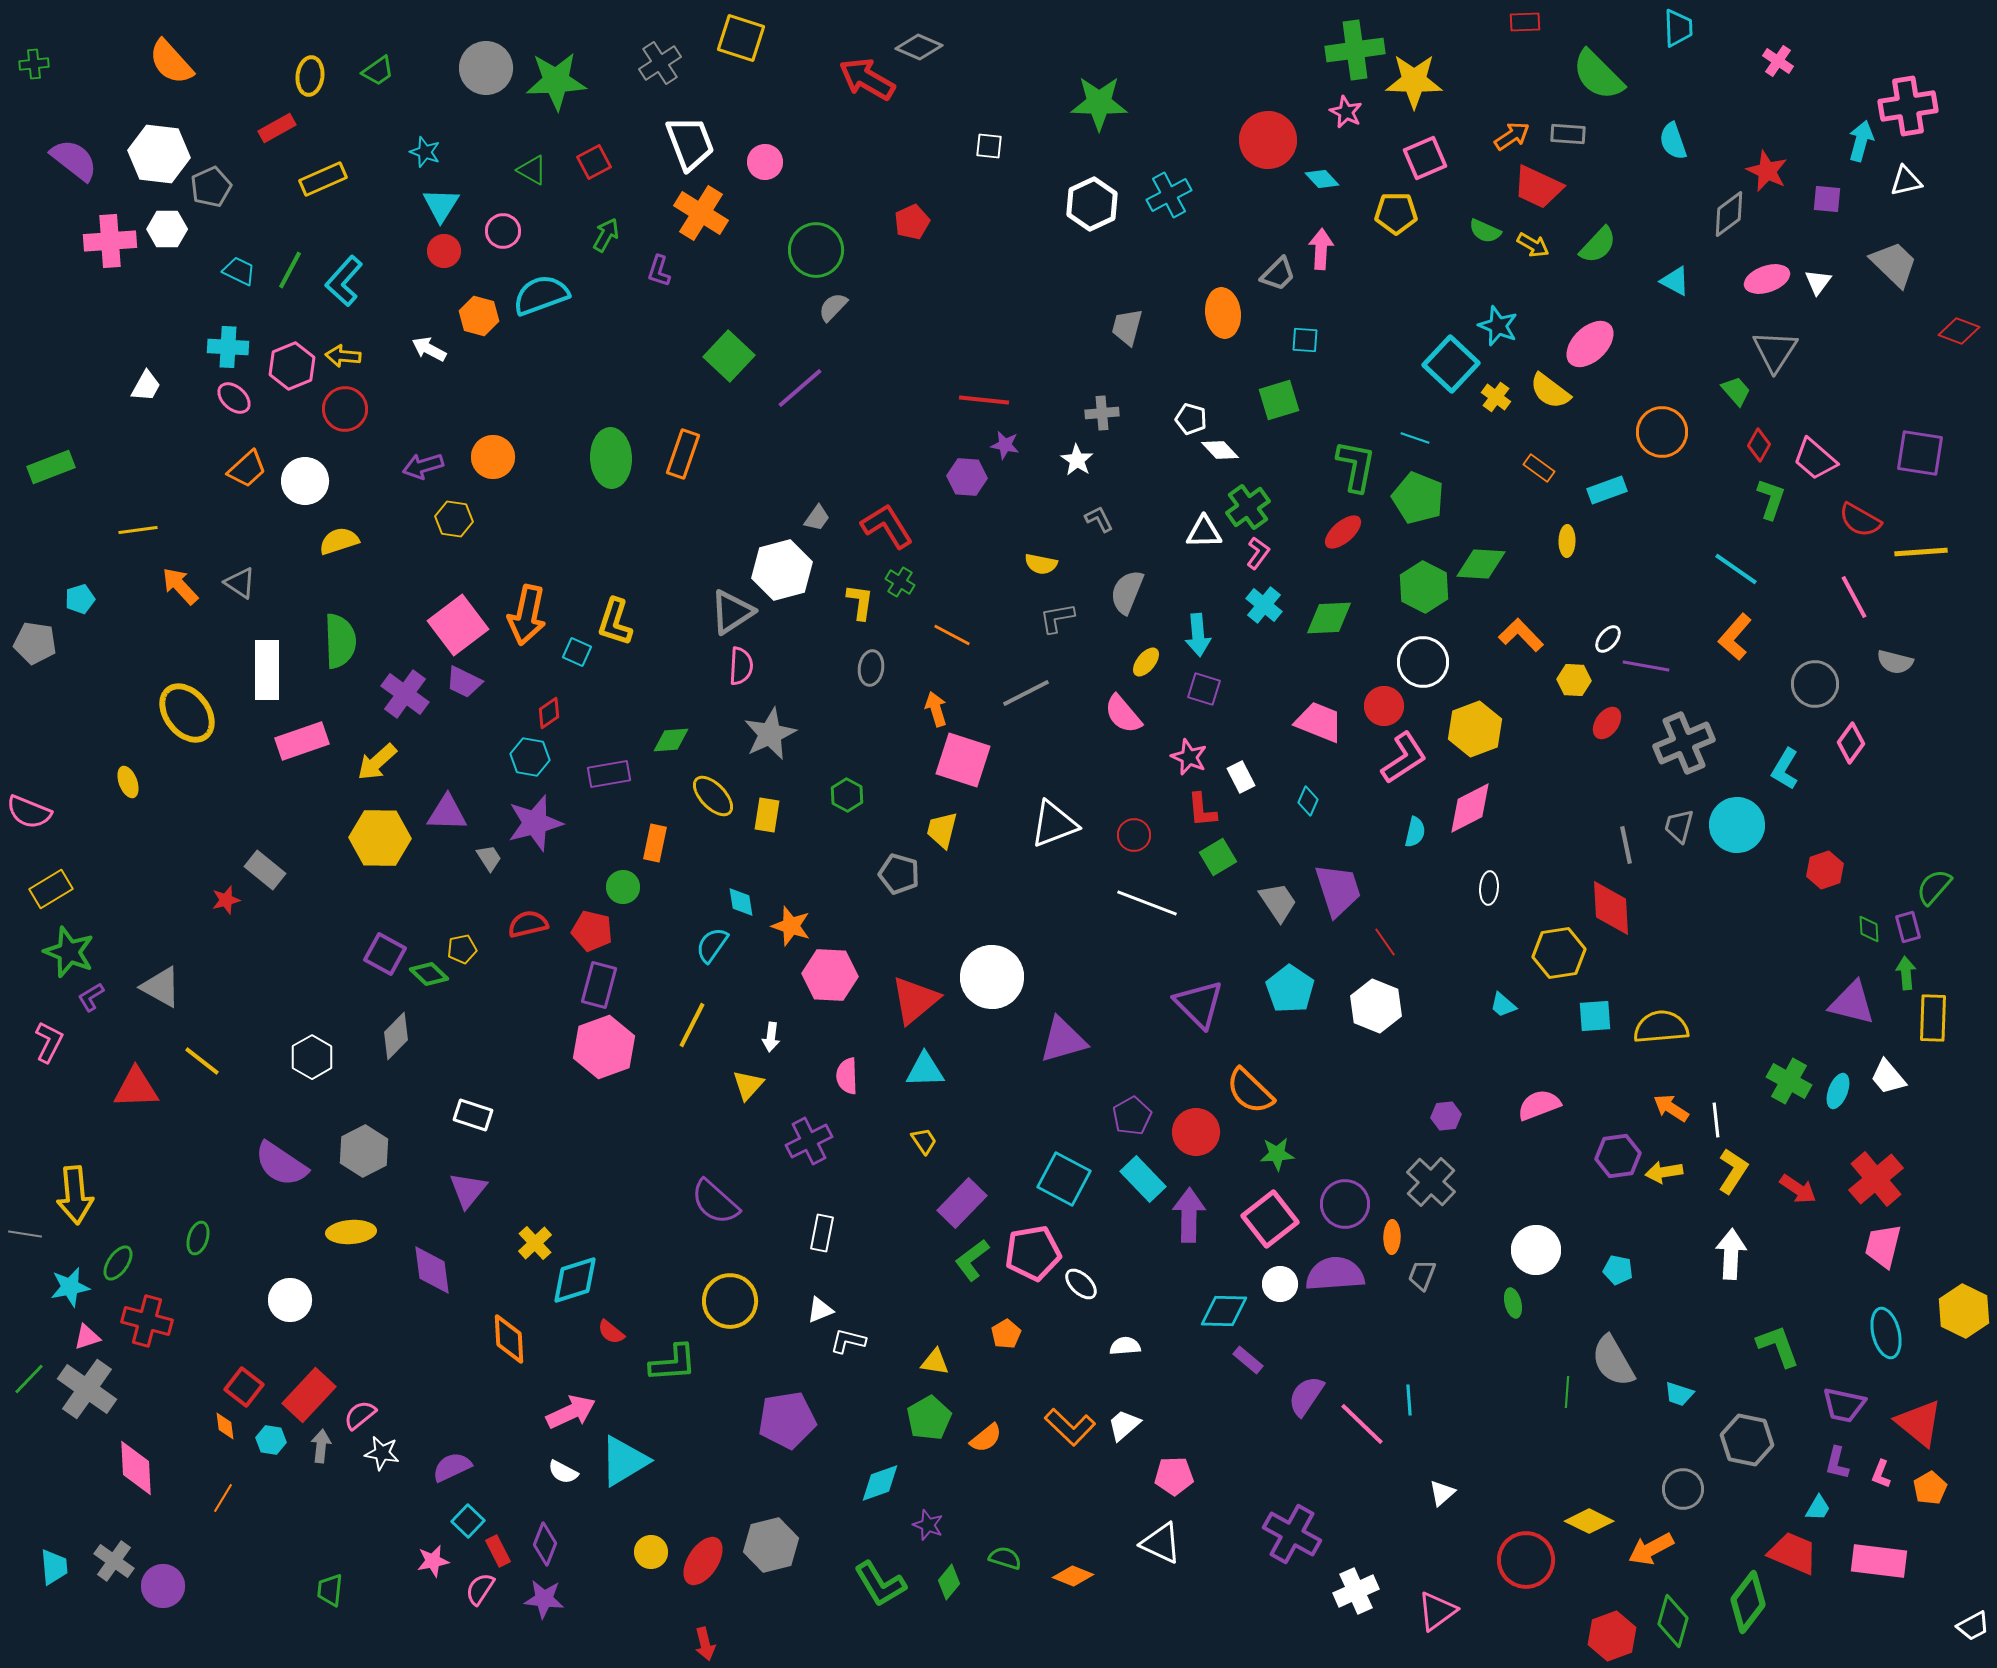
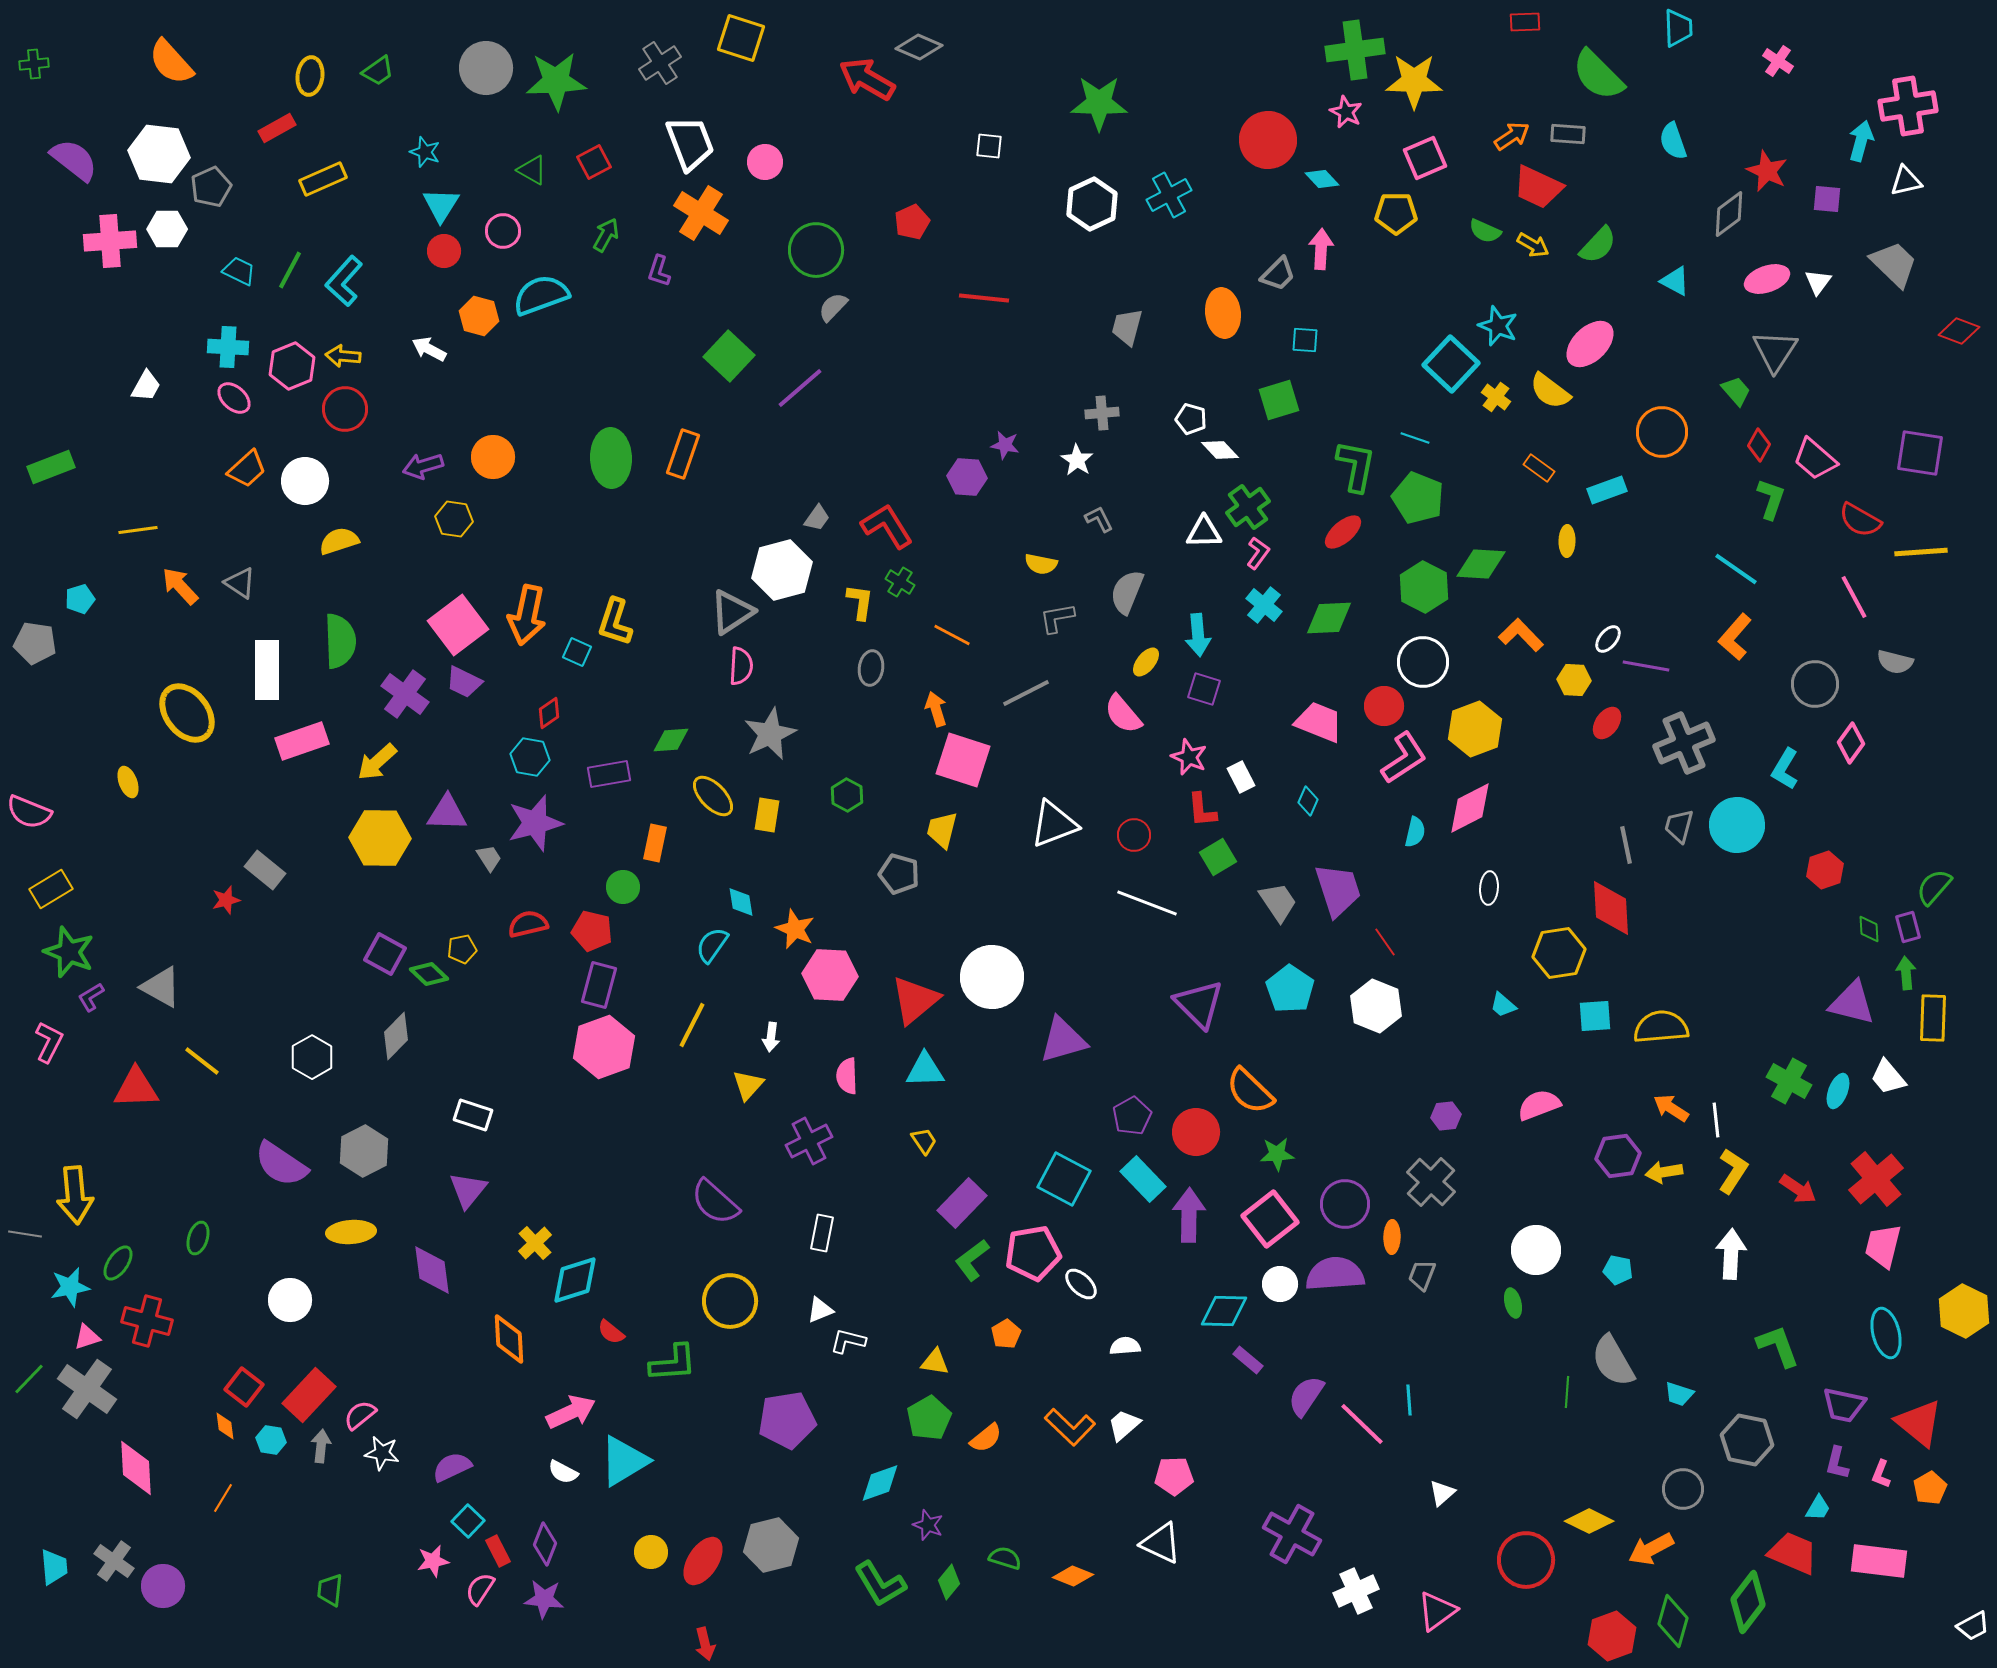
red line at (984, 400): moved 102 px up
orange star at (791, 926): moved 4 px right, 3 px down; rotated 6 degrees clockwise
